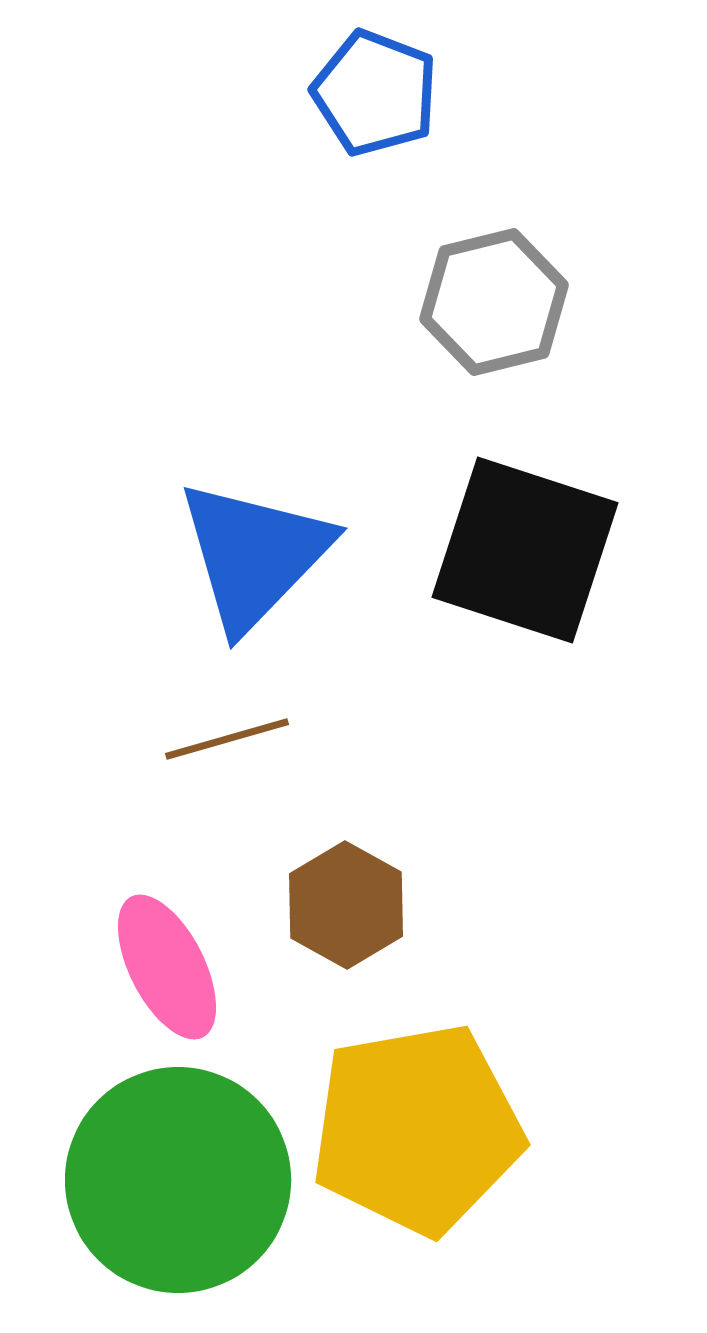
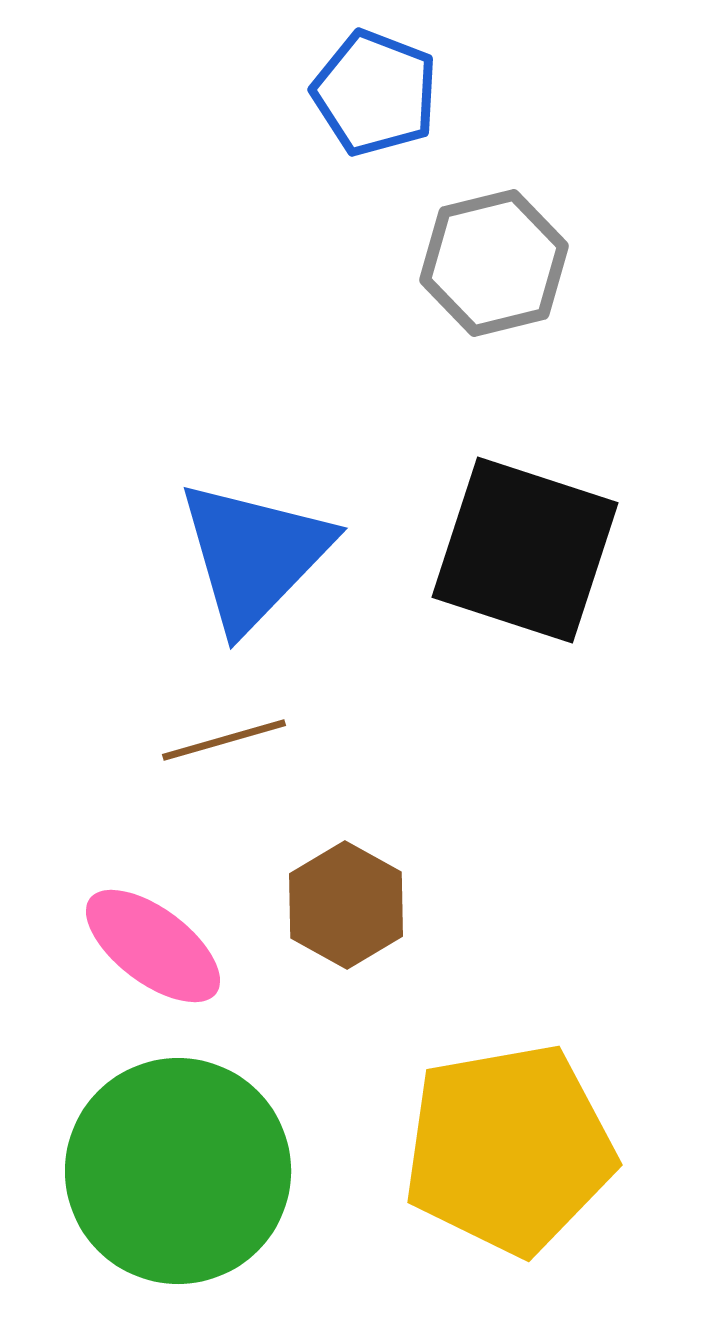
gray hexagon: moved 39 px up
brown line: moved 3 px left, 1 px down
pink ellipse: moved 14 px left, 21 px up; rotated 26 degrees counterclockwise
yellow pentagon: moved 92 px right, 20 px down
green circle: moved 9 px up
